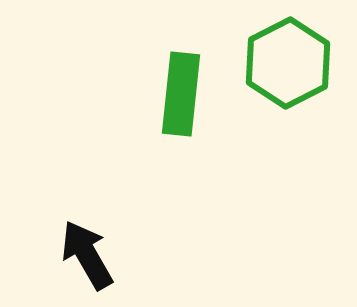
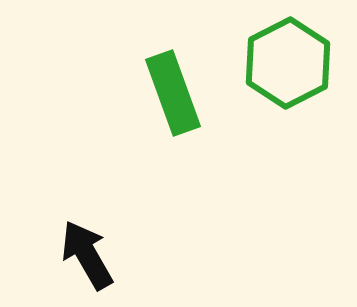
green rectangle: moved 8 px left, 1 px up; rotated 26 degrees counterclockwise
